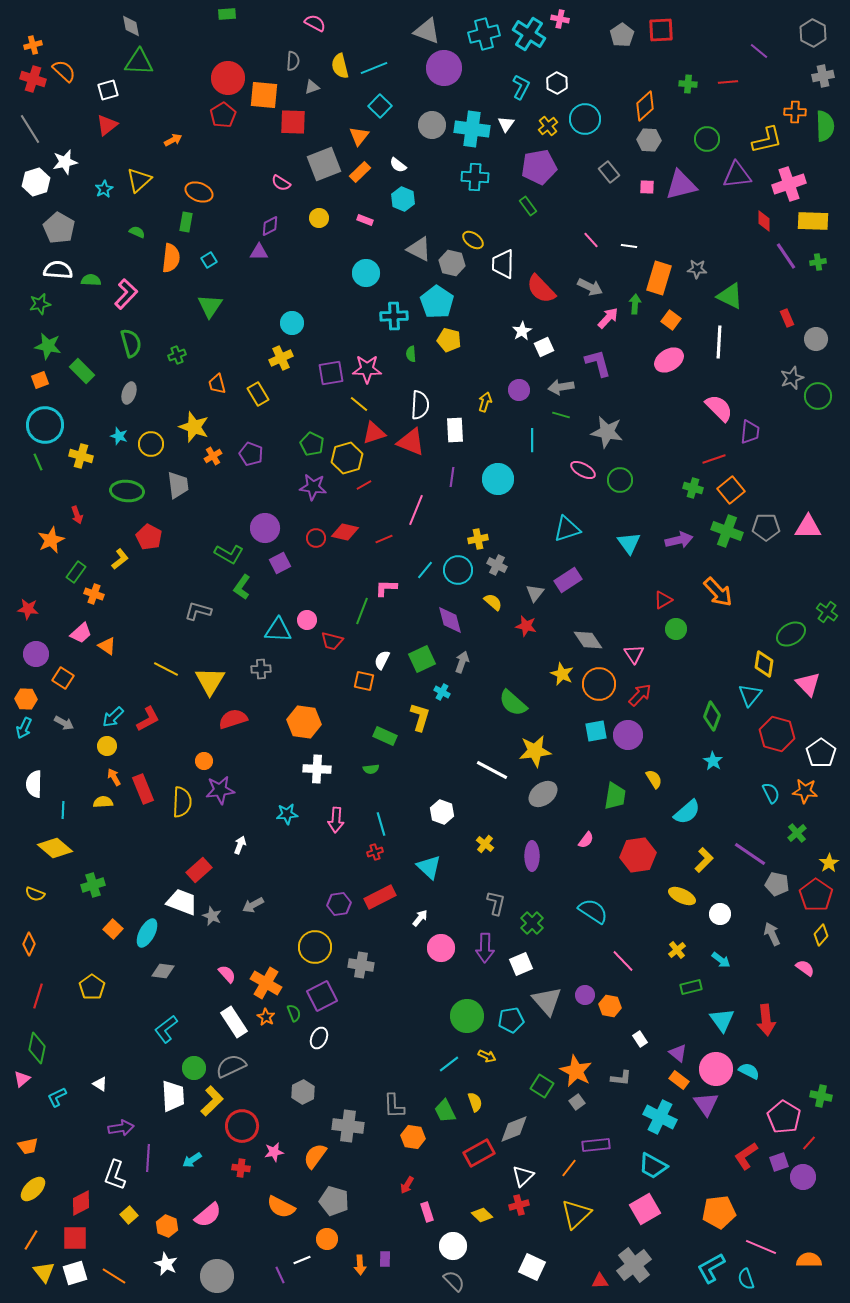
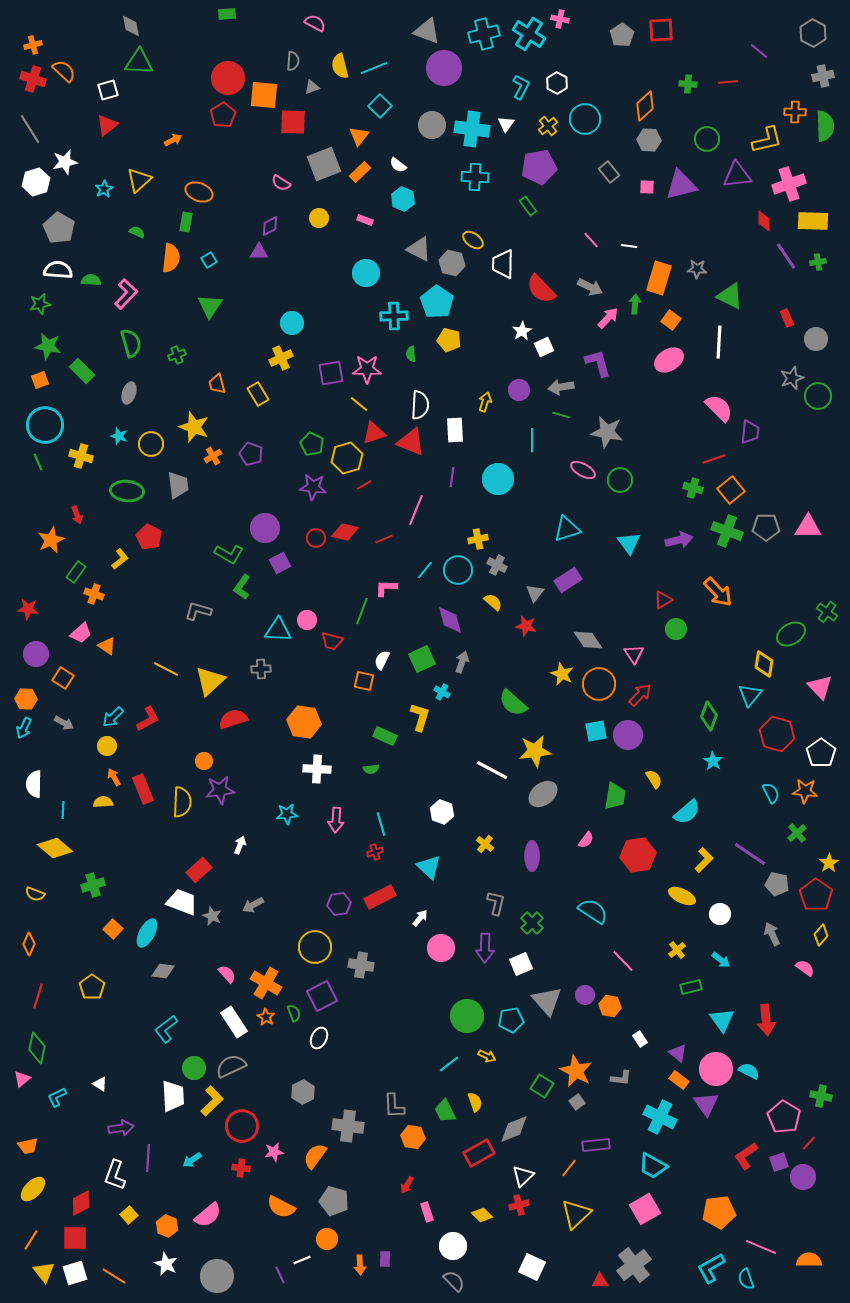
yellow triangle at (210, 681): rotated 16 degrees clockwise
pink triangle at (808, 684): moved 12 px right, 3 px down
green diamond at (712, 716): moved 3 px left
